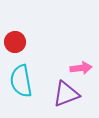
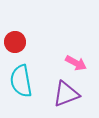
pink arrow: moved 5 px left, 5 px up; rotated 35 degrees clockwise
